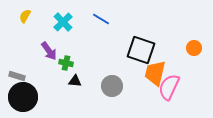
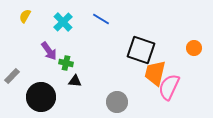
gray rectangle: moved 5 px left; rotated 63 degrees counterclockwise
gray circle: moved 5 px right, 16 px down
black circle: moved 18 px right
